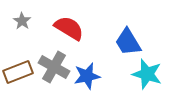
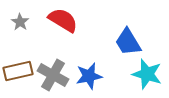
gray star: moved 2 px left, 1 px down
red semicircle: moved 6 px left, 8 px up
gray cross: moved 1 px left, 8 px down
brown rectangle: moved 1 px up; rotated 8 degrees clockwise
blue star: moved 2 px right
